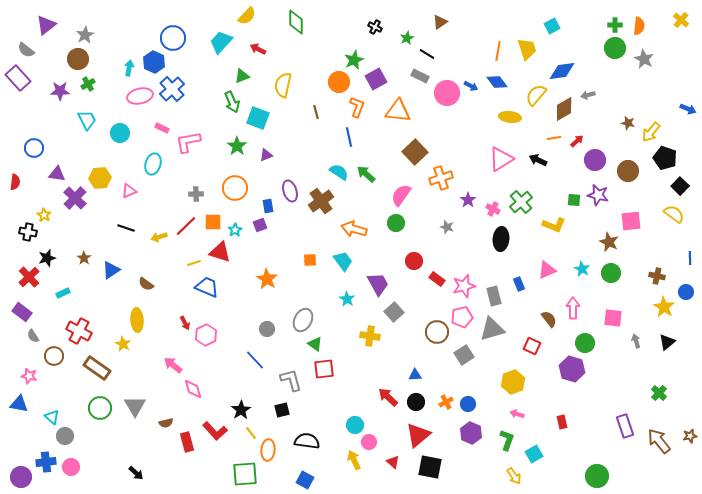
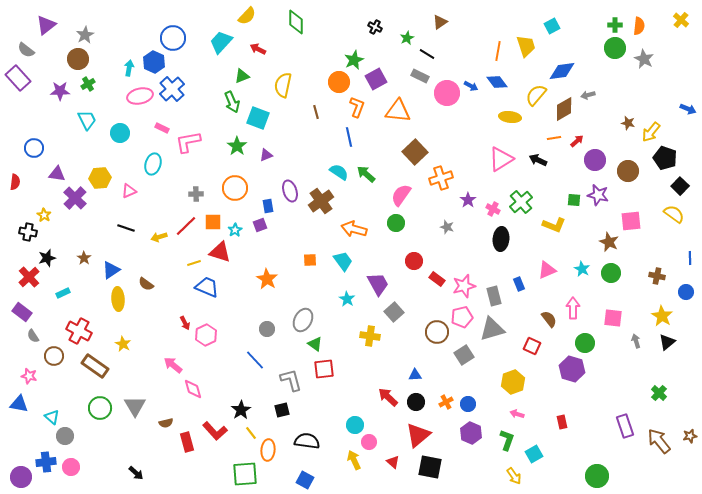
yellow trapezoid at (527, 49): moved 1 px left, 3 px up
yellow star at (664, 307): moved 2 px left, 9 px down
yellow ellipse at (137, 320): moved 19 px left, 21 px up
brown rectangle at (97, 368): moved 2 px left, 2 px up
